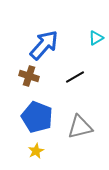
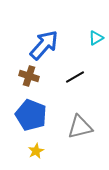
blue pentagon: moved 6 px left, 2 px up
